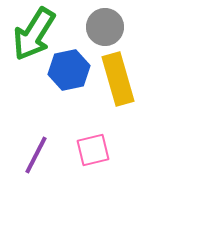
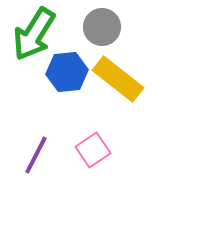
gray circle: moved 3 px left
blue hexagon: moved 2 px left, 2 px down; rotated 6 degrees clockwise
yellow rectangle: rotated 36 degrees counterclockwise
pink square: rotated 20 degrees counterclockwise
